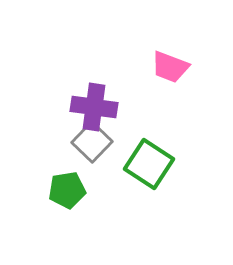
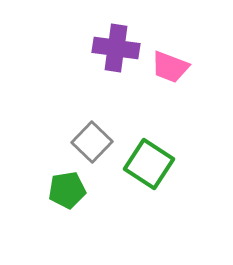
purple cross: moved 22 px right, 59 px up
